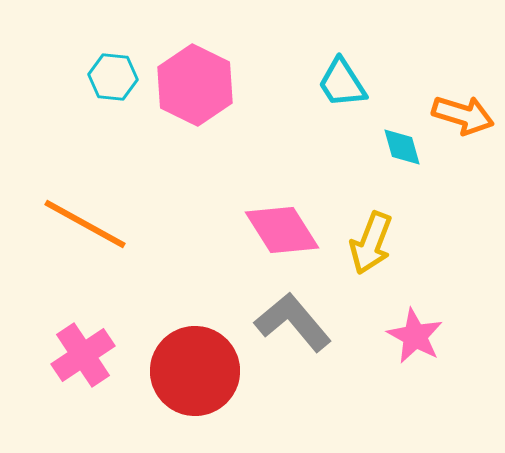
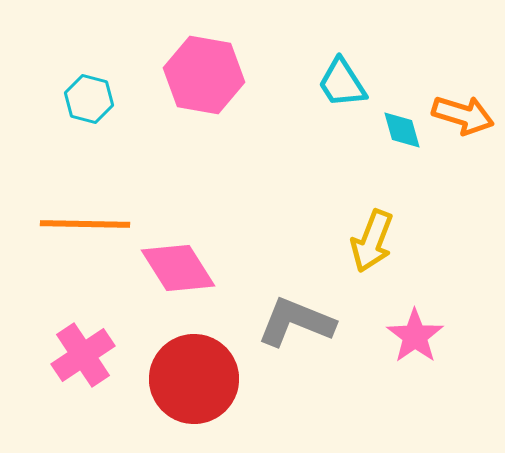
cyan hexagon: moved 24 px left, 22 px down; rotated 9 degrees clockwise
pink hexagon: moved 9 px right, 10 px up; rotated 16 degrees counterclockwise
cyan diamond: moved 17 px up
orange line: rotated 28 degrees counterclockwise
pink diamond: moved 104 px left, 38 px down
yellow arrow: moved 1 px right, 2 px up
gray L-shape: moved 3 px right; rotated 28 degrees counterclockwise
pink star: rotated 8 degrees clockwise
red circle: moved 1 px left, 8 px down
